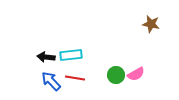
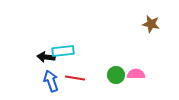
cyan rectangle: moved 8 px left, 4 px up
pink semicircle: rotated 150 degrees counterclockwise
blue arrow: rotated 25 degrees clockwise
